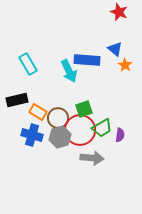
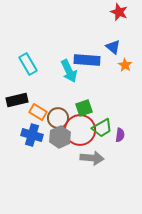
blue triangle: moved 2 px left, 2 px up
green square: moved 1 px up
gray hexagon: rotated 10 degrees counterclockwise
